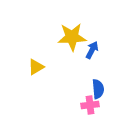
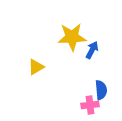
blue semicircle: moved 3 px right, 1 px down
